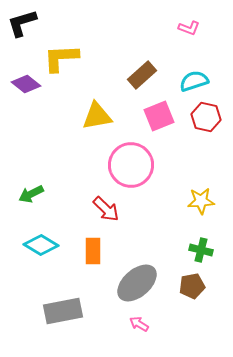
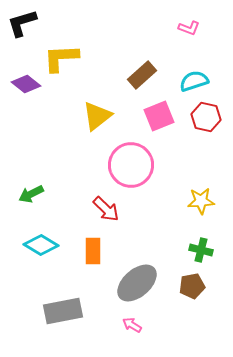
yellow triangle: rotated 28 degrees counterclockwise
pink arrow: moved 7 px left, 1 px down
